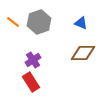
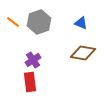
brown diamond: rotated 10 degrees clockwise
red rectangle: moved 1 px left; rotated 24 degrees clockwise
